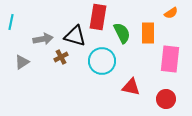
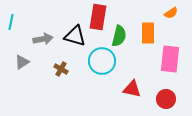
green semicircle: moved 3 px left, 3 px down; rotated 40 degrees clockwise
brown cross: moved 12 px down; rotated 32 degrees counterclockwise
red triangle: moved 1 px right, 2 px down
